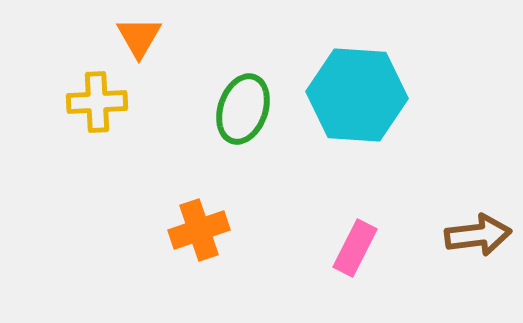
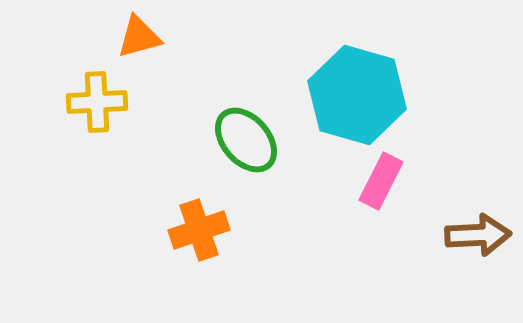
orange triangle: rotated 45 degrees clockwise
cyan hexagon: rotated 12 degrees clockwise
green ellipse: moved 3 px right, 31 px down; rotated 60 degrees counterclockwise
brown arrow: rotated 4 degrees clockwise
pink rectangle: moved 26 px right, 67 px up
